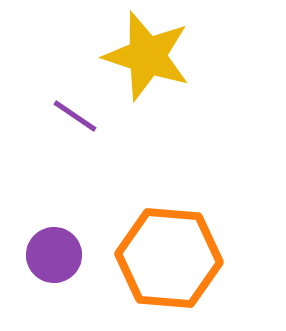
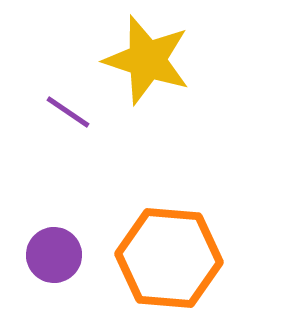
yellow star: moved 4 px down
purple line: moved 7 px left, 4 px up
